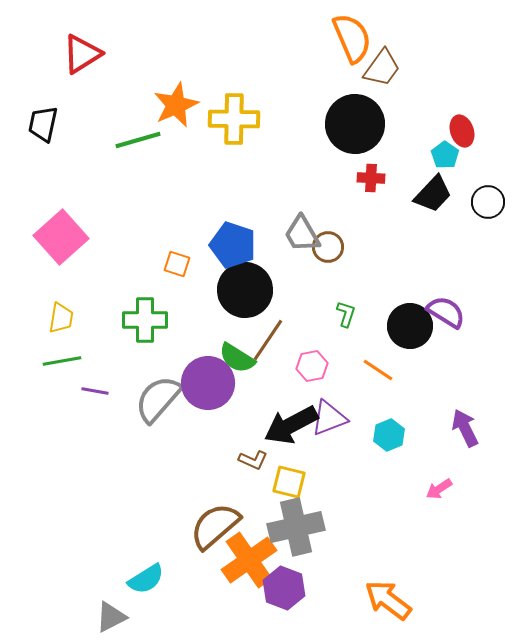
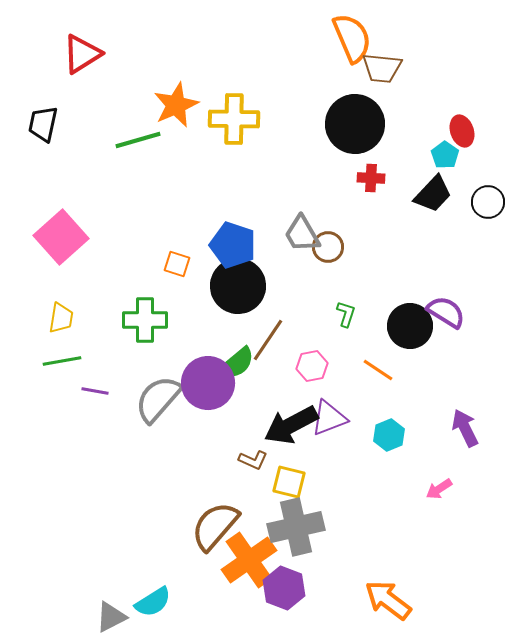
brown trapezoid at (382, 68): rotated 60 degrees clockwise
black circle at (245, 290): moved 7 px left, 4 px up
green semicircle at (237, 358): moved 5 px down; rotated 72 degrees counterclockwise
brown semicircle at (215, 526): rotated 8 degrees counterclockwise
cyan semicircle at (146, 579): moved 7 px right, 23 px down
